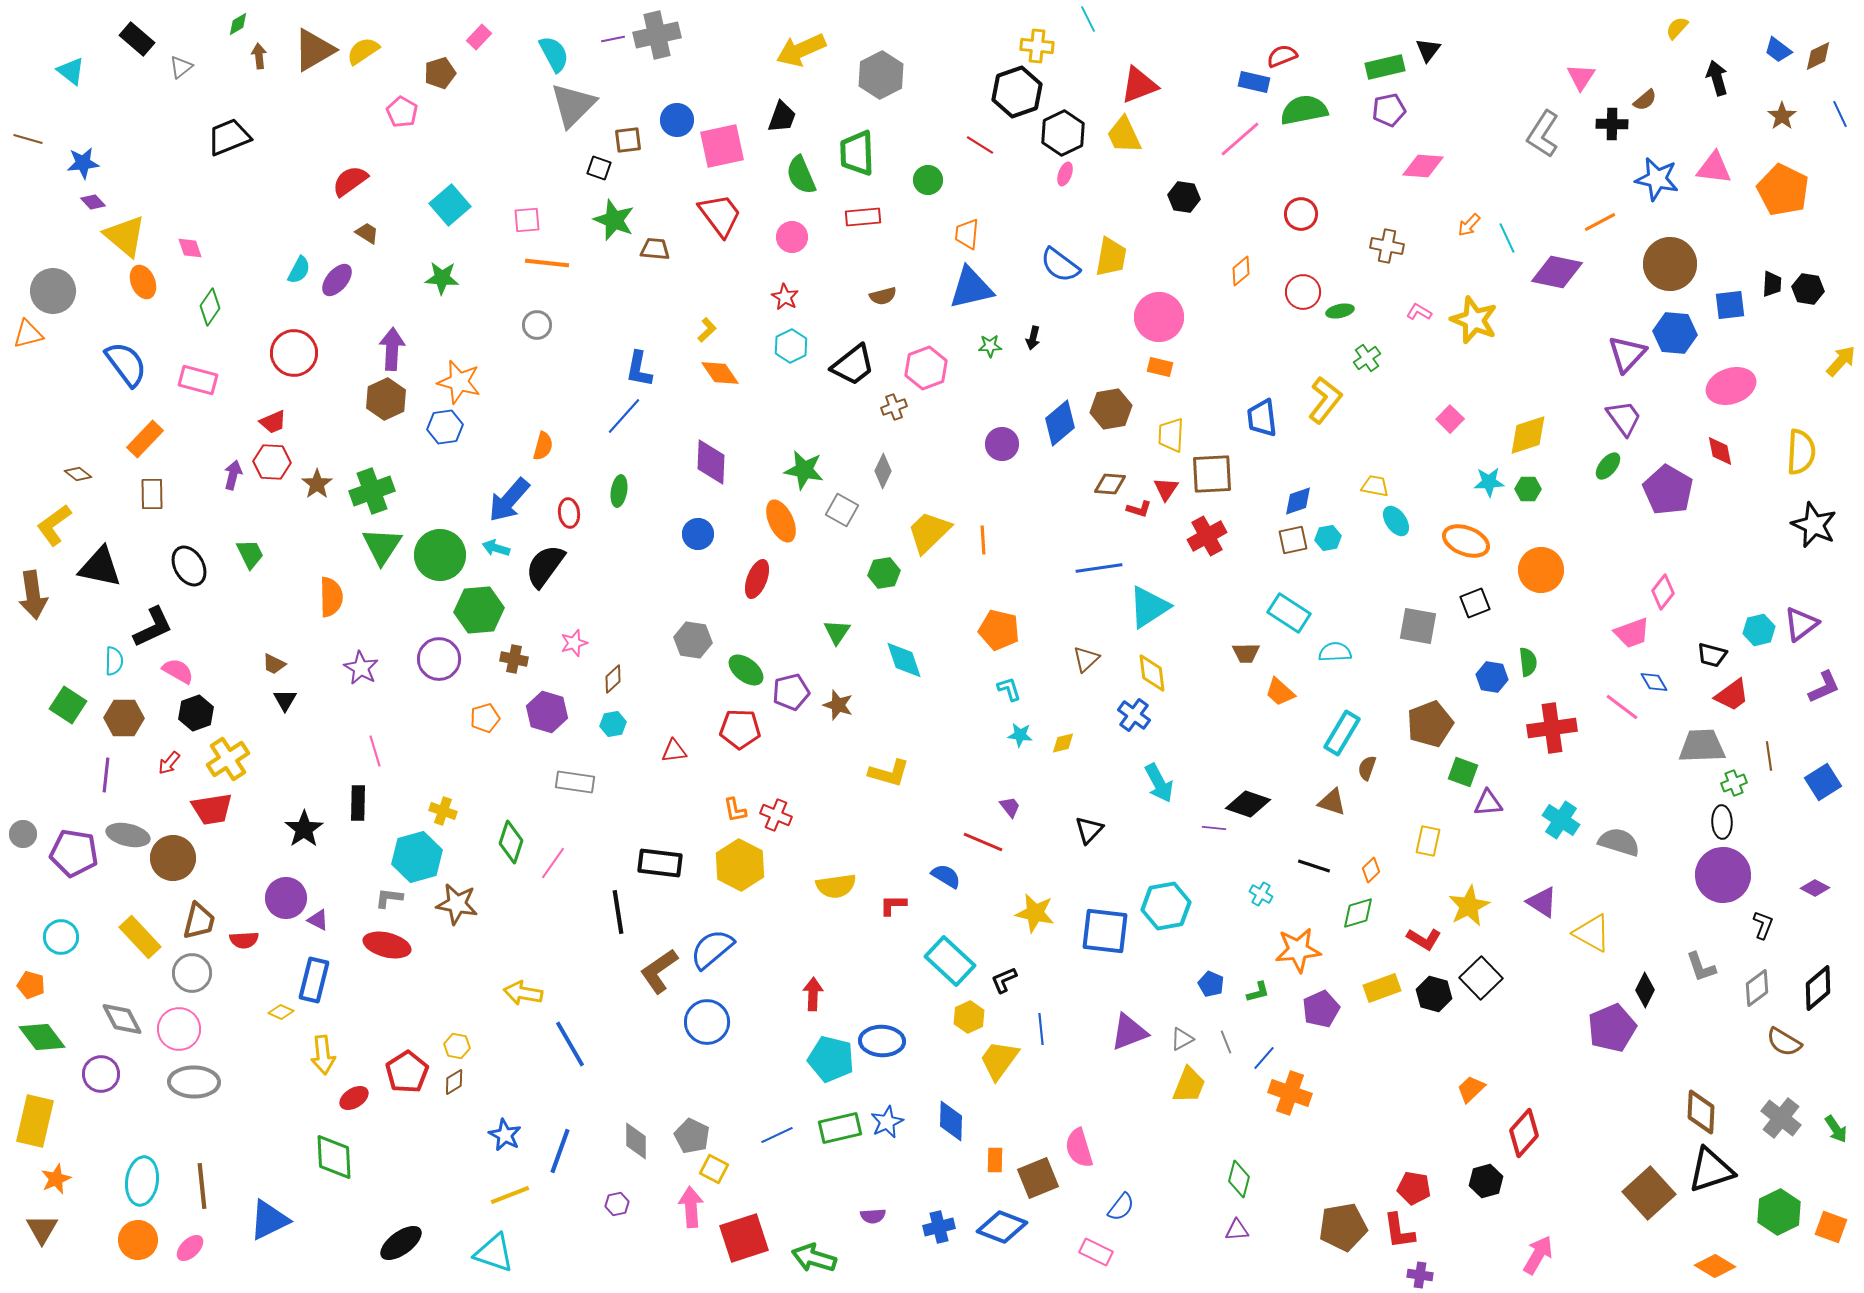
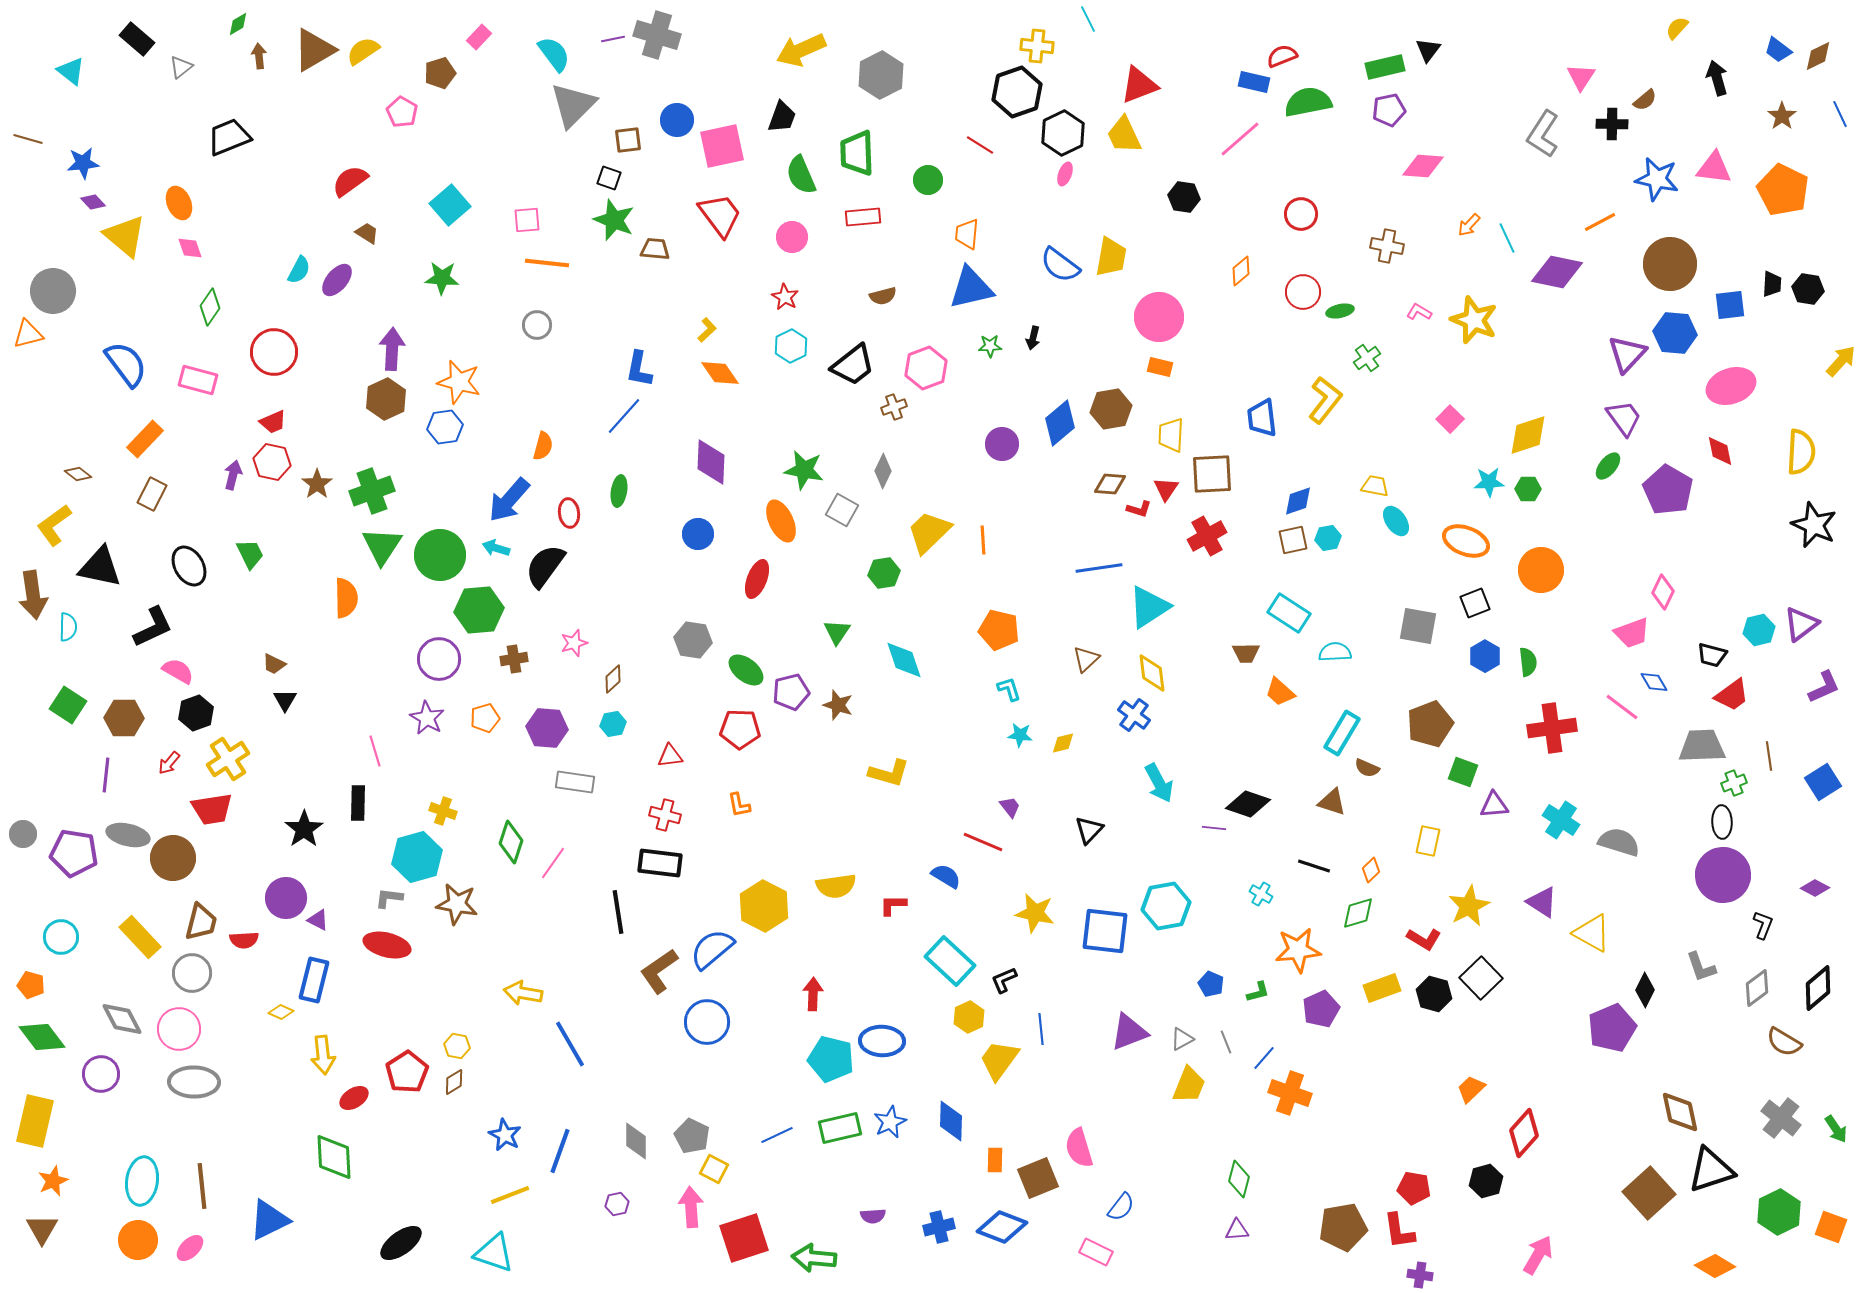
gray cross at (657, 35): rotated 30 degrees clockwise
cyan semicircle at (554, 54): rotated 9 degrees counterclockwise
green semicircle at (1304, 110): moved 4 px right, 8 px up
black square at (599, 168): moved 10 px right, 10 px down
orange ellipse at (143, 282): moved 36 px right, 79 px up
red circle at (294, 353): moved 20 px left, 1 px up
red hexagon at (272, 462): rotated 9 degrees clockwise
brown rectangle at (152, 494): rotated 28 degrees clockwise
pink diamond at (1663, 592): rotated 12 degrees counterclockwise
orange semicircle at (331, 597): moved 15 px right, 1 px down
brown cross at (514, 659): rotated 20 degrees counterclockwise
cyan semicircle at (114, 661): moved 46 px left, 34 px up
purple star at (361, 668): moved 66 px right, 50 px down
blue hexagon at (1492, 677): moved 7 px left, 21 px up; rotated 20 degrees clockwise
purple hexagon at (547, 712): moved 16 px down; rotated 12 degrees counterclockwise
red triangle at (674, 751): moved 4 px left, 5 px down
brown semicircle at (1367, 768): rotated 85 degrees counterclockwise
purple triangle at (1488, 803): moved 6 px right, 2 px down
orange L-shape at (735, 810): moved 4 px right, 5 px up
red cross at (776, 815): moved 111 px left; rotated 8 degrees counterclockwise
yellow hexagon at (740, 865): moved 24 px right, 41 px down
brown trapezoid at (199, 921): moved 2 px right, 1 px down
brown diamond at (1701, 1112): moved 21 px left; rotated 15 degrees counterclockwise
blue star at (887, 1122): moved 3 px right
orange star at (56, 1179): moved 3 px left, 2 px down
green arrow at (814, 1258): rotated 12 degrees counterclockwise
